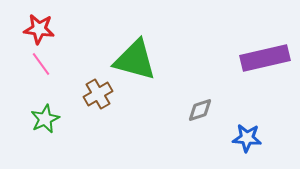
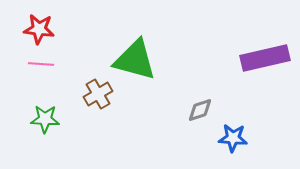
pink line: rotated 50 degrees counterclockwise
green star: rotated 28 degrees clockwise
blue star: moved 14 px left
